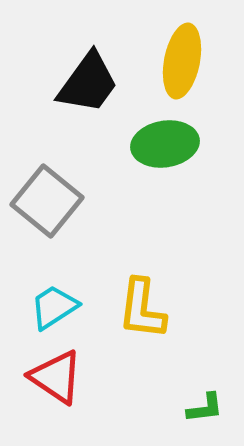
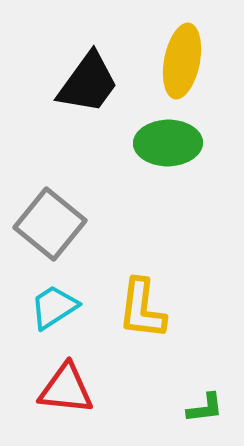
green ellipse: moved 3 px right, 1 px up; rotated 8 degrees clockwise
gray square: moved 3 px right, 23 px down
red triangle: moved 10 px right, 12 px down; rotated 28 degrees counterclockwise
